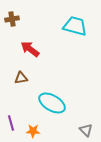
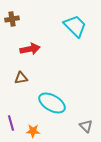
cyan trapezoid: rotated 30 degrees clockwise
red arrow: rotated 132 degrees clockwise
gray triangle: moved 4 px up
